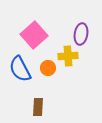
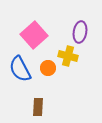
purple ellipse: moved 1 px left, 2 px up
yellow cross: rotated 18 degrees clockwise
